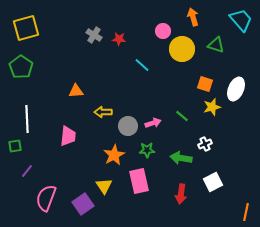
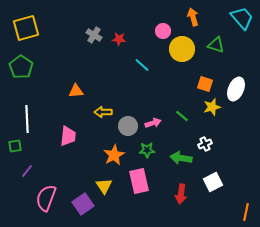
cyan trapezoid: moved 1 px right, 2 px up
